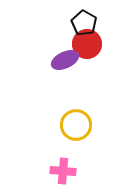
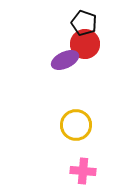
black pentagon: rotated 10 degrees counterclockwise
red circle: moved 2 px left
pink cross: moved 20 px right
